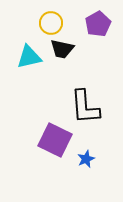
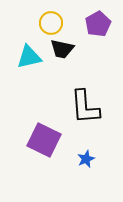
purple square: moved 11 px left
